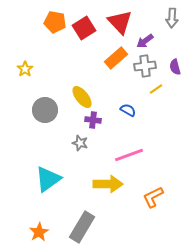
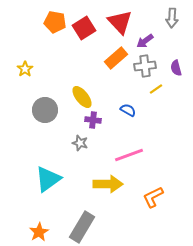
purple semicircle: moved 1 px right, 1 px down
